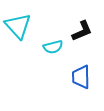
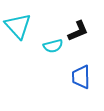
black L-shape: moved 4 px left
cyan semicircle: moved 1 px up
